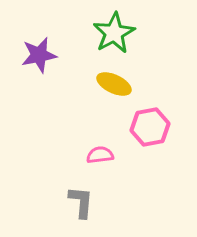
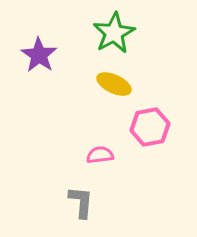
purple star: rotated 27 degrees counterclockwise
